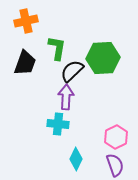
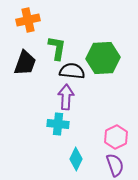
orange cross: moved 2 px right, 1 px up
black semicircle: rotated 50 degrees clockwise
